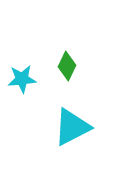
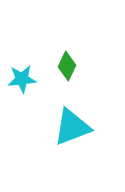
cyan triangle: rotated 6 degrees clockwise
